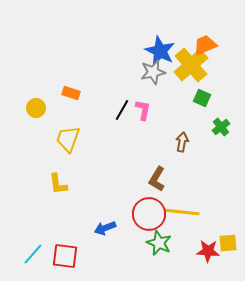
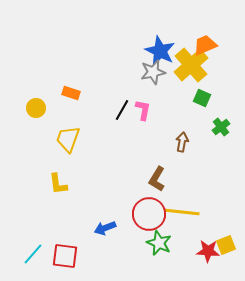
yellow square: moved 2 px left, 2 px down; rotated 18 degrees counterclockwise
